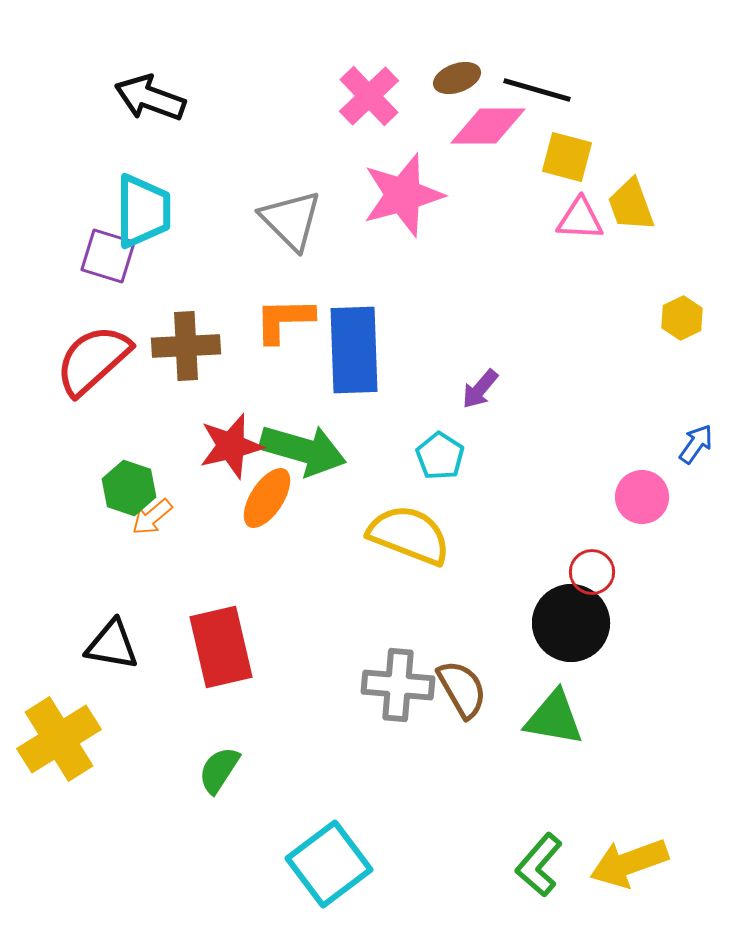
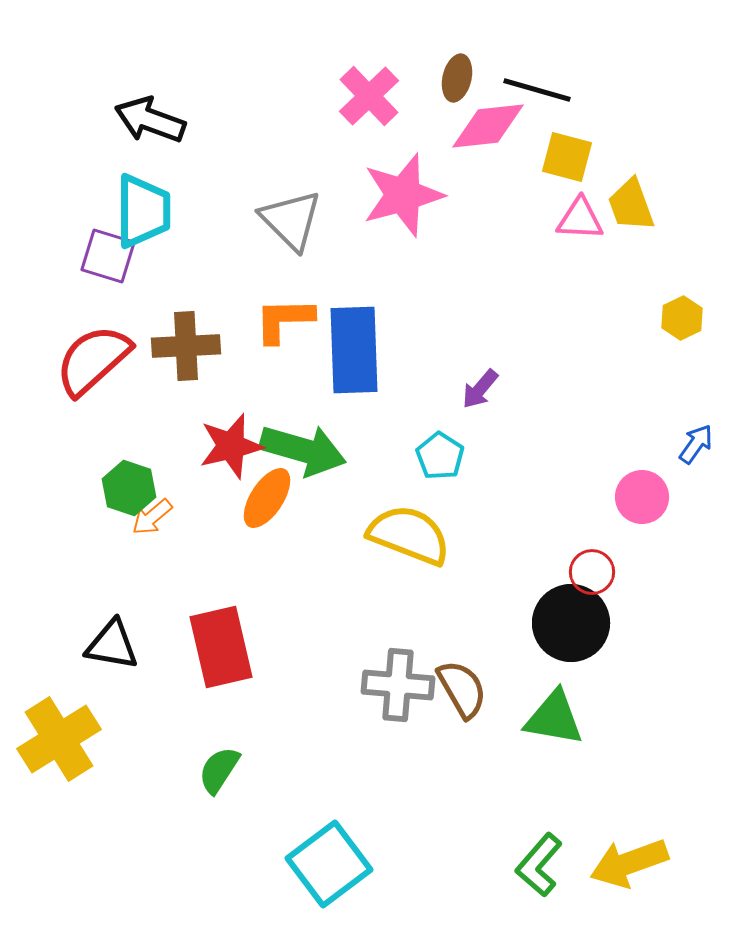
brown ellipse: rotated 57 degrees counterclockwise
black arrow: moved 22 px down
pink diamond: rotated 6 degrees counterclockwise
